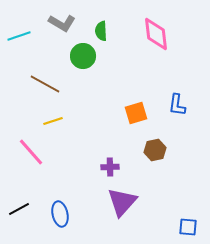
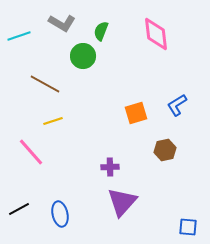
green semicircle: rotated 24 degrees clockwise
blue L-shape: rotated 50 degrees clockwise
brown hexagon: moved 10 px right
